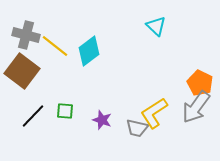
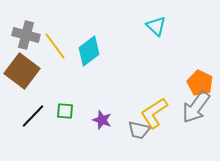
yellow line: rotated 16 degrees clockwise
gray trapezoid: moved 2 px right, 2 px down
